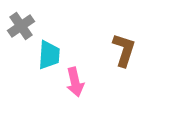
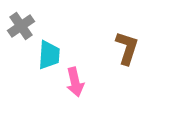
brown L-shape: moved 3 px right, 2 px up
